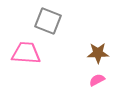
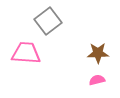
gray square: rotated 32 degrees clockwise
pink semicircle: rotated 14 degrees clockwise
